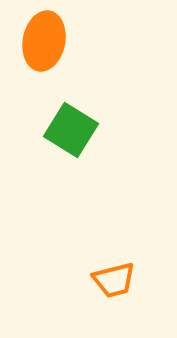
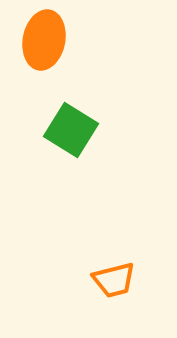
orange ellipse: moved 1 px up
